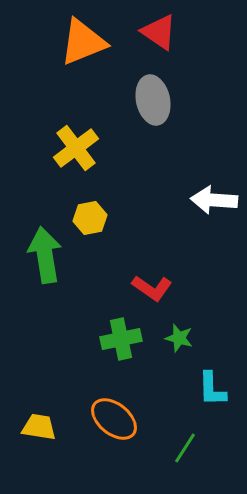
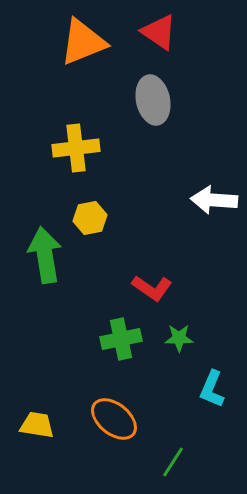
yellow cross: rotated 30 degrees clockwise
green star: rotated 16 degrees counterclockwise
cyan L-shape: rotated 24 degrees clockwise
yellow trapezoid: moved 2 px left, 2 px up
green line: moved 12 px left, 14 px down
